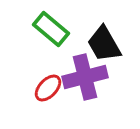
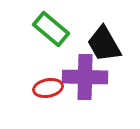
purple cross: rotated 15 degrees clockwise
red ellipse: rotated 36 degrees clockwise
